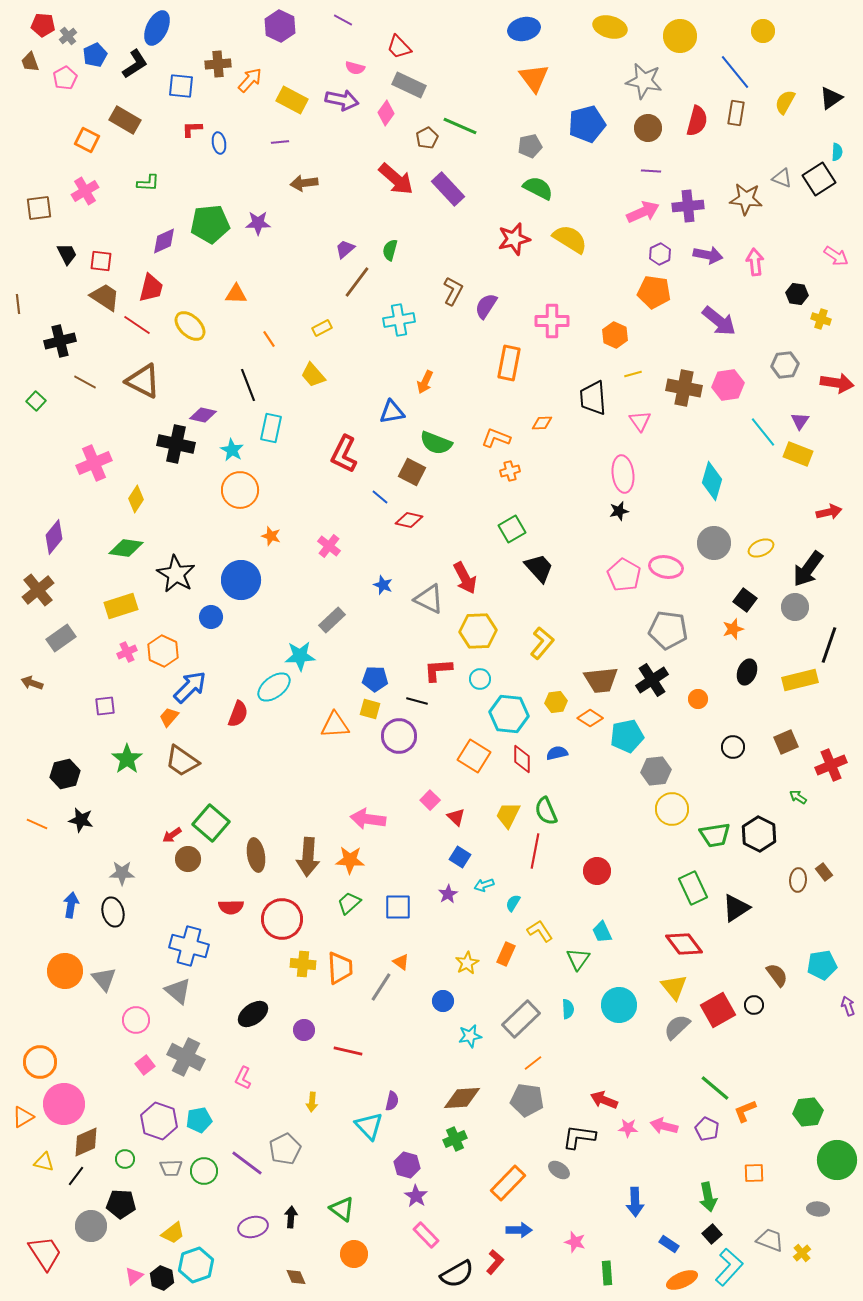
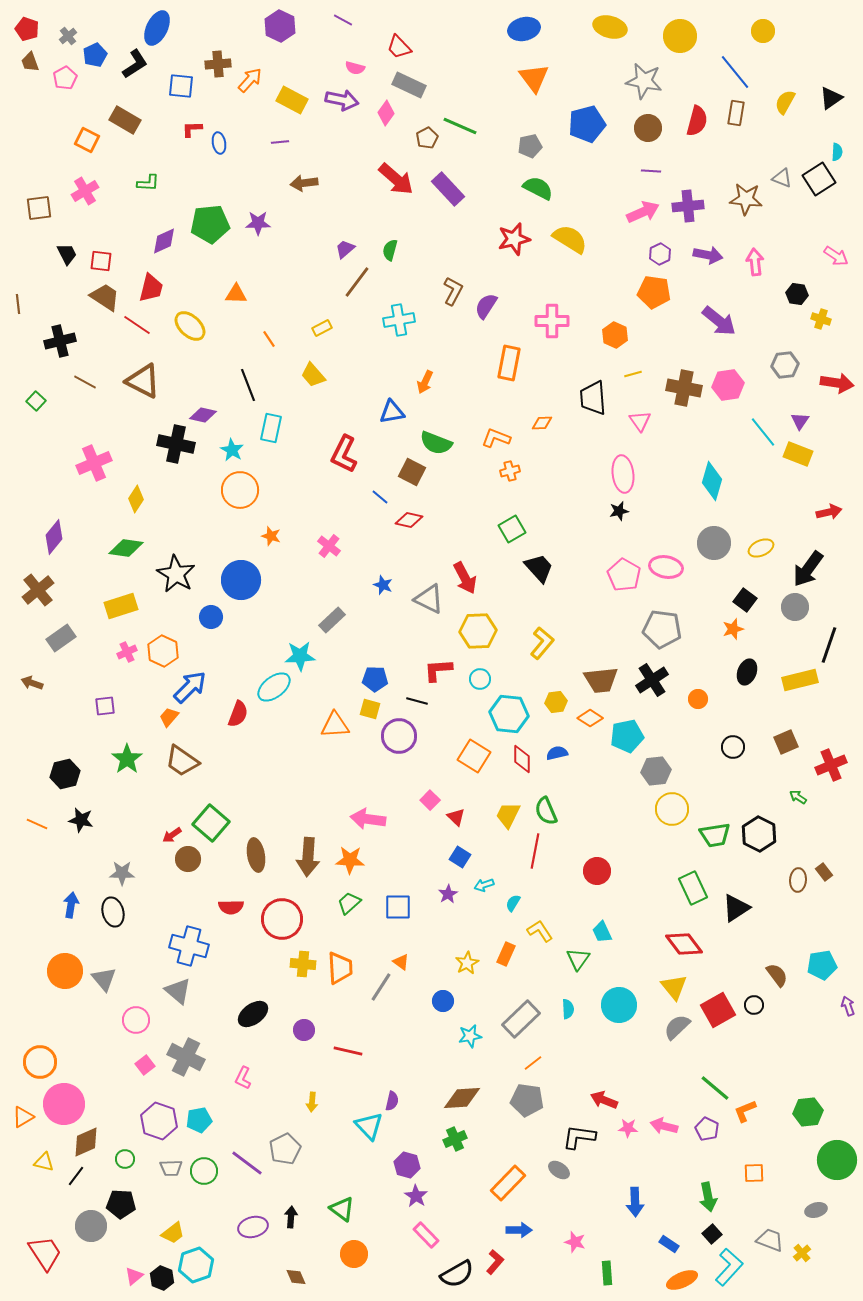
red pentagon at (43, 25): moved 16 px left, 4 px down; rotated 15 degrees clockwise
gray pentagon at (668, 630): moved 6 px left, 1 px up
gray ellipse at (818, 1209): moved 2 px left, 1 px down; rotated 20 degrees counterclockwise
